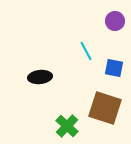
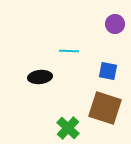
purple circle: moved 3 px down
cyan line: moved 17 px left; rotated 60 degrees counterclockwise
blue square: moved 6 px left, 3 px down
green cross: moved 1 px right, 2 px down
